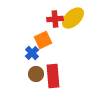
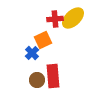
brown circle: moved 1 px right, 6 px down
